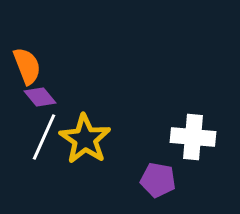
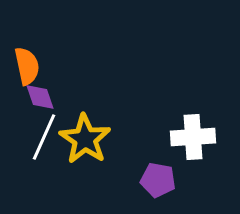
orange semicircle: rotated 9 degrees clockwise
purple diamond: rotated 20 degrees clockwise
white cross: rotated 9 degrees counterclockwise
